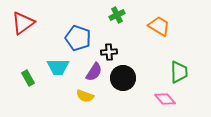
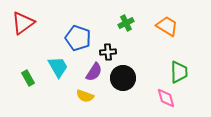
green cross: moved 9 px right, 8 px down
orange trapezoid: moved 8 px right
black cross: moved 1 px left
cyan trapezoid: rotated 120 degrees counterclockwise
pink diamond: moved 1 px right, 1 px up; rotated 25 degrees clockwise
